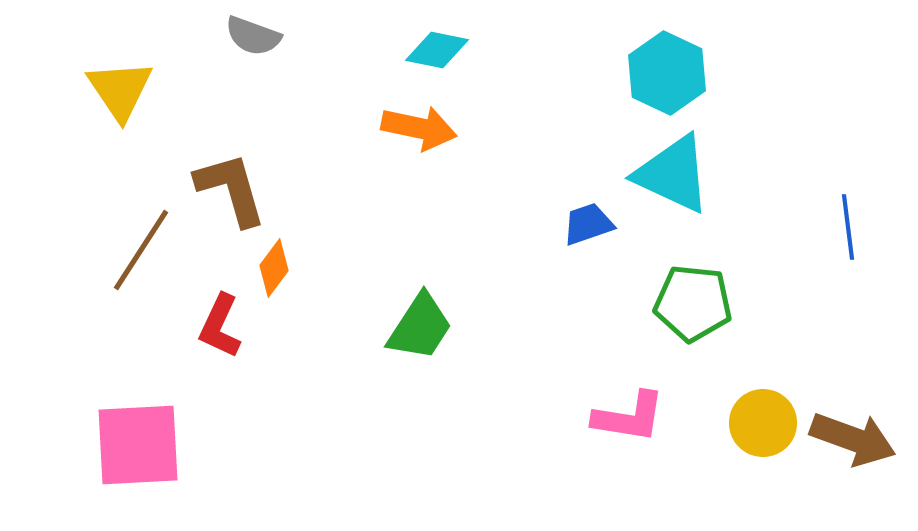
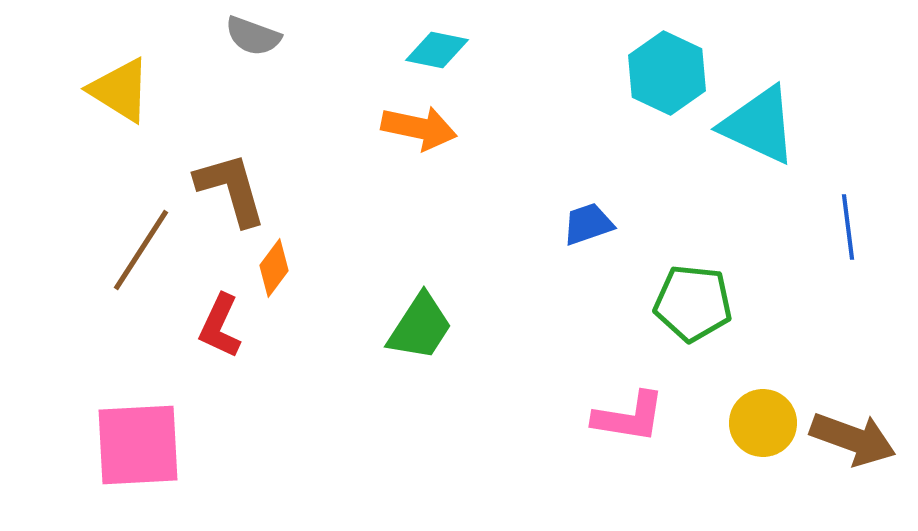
yellow triangle: rotated 24 degrees counterclockwise
cyan triangle: moved 86 px right, 49 px up
